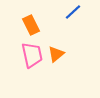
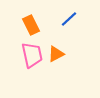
blue line: moved 4 px left, 7 px down
orange triangle: rotated 12 degrees clockwise
